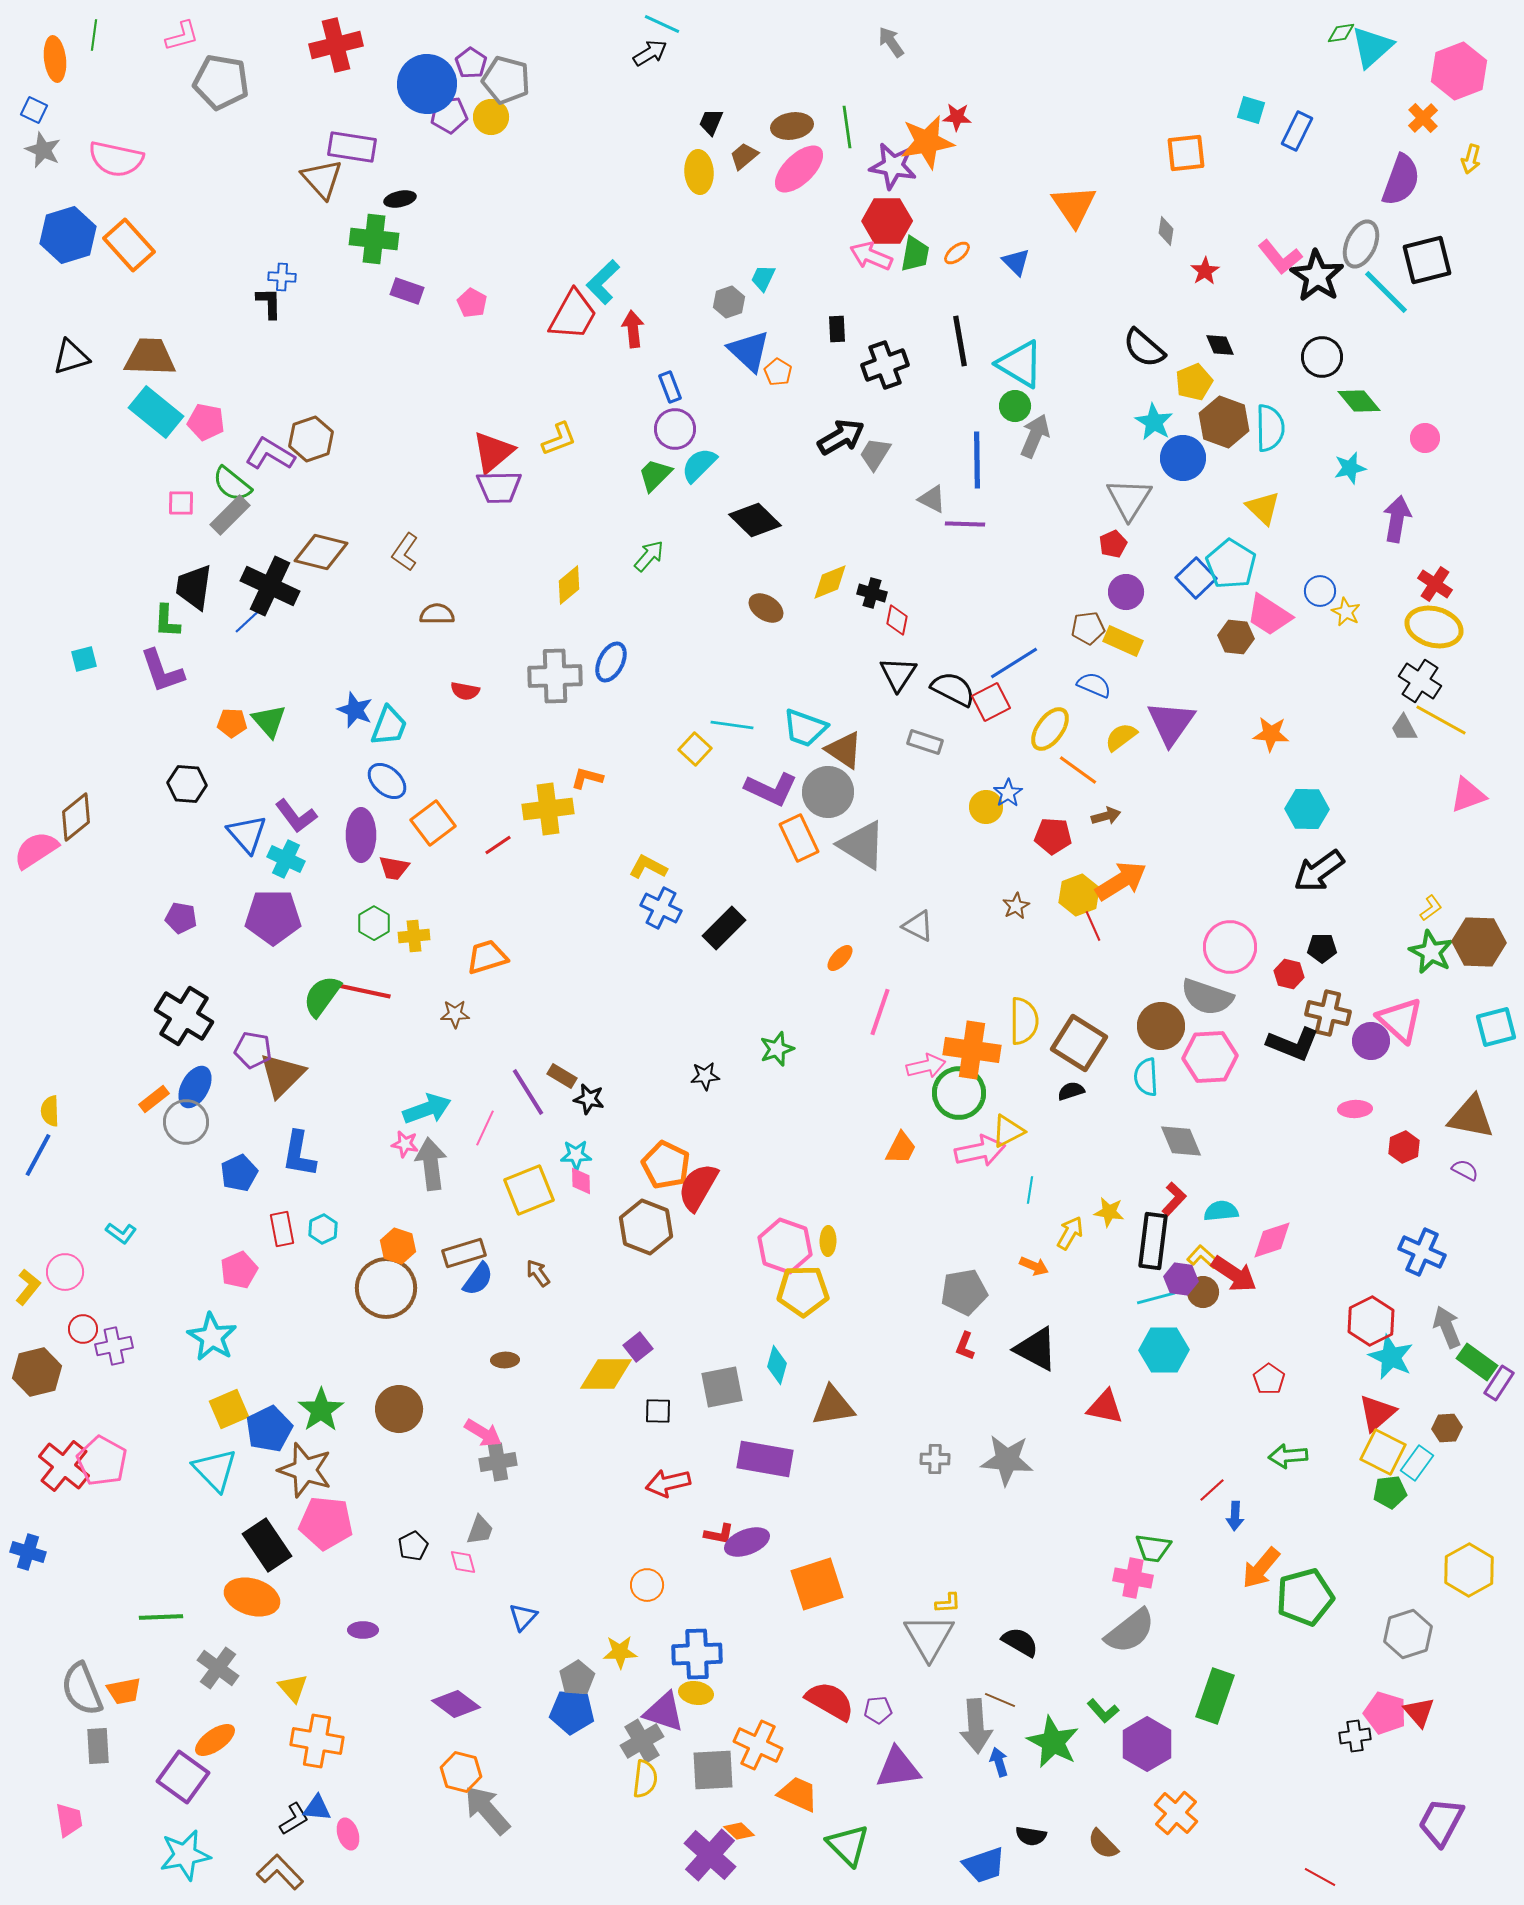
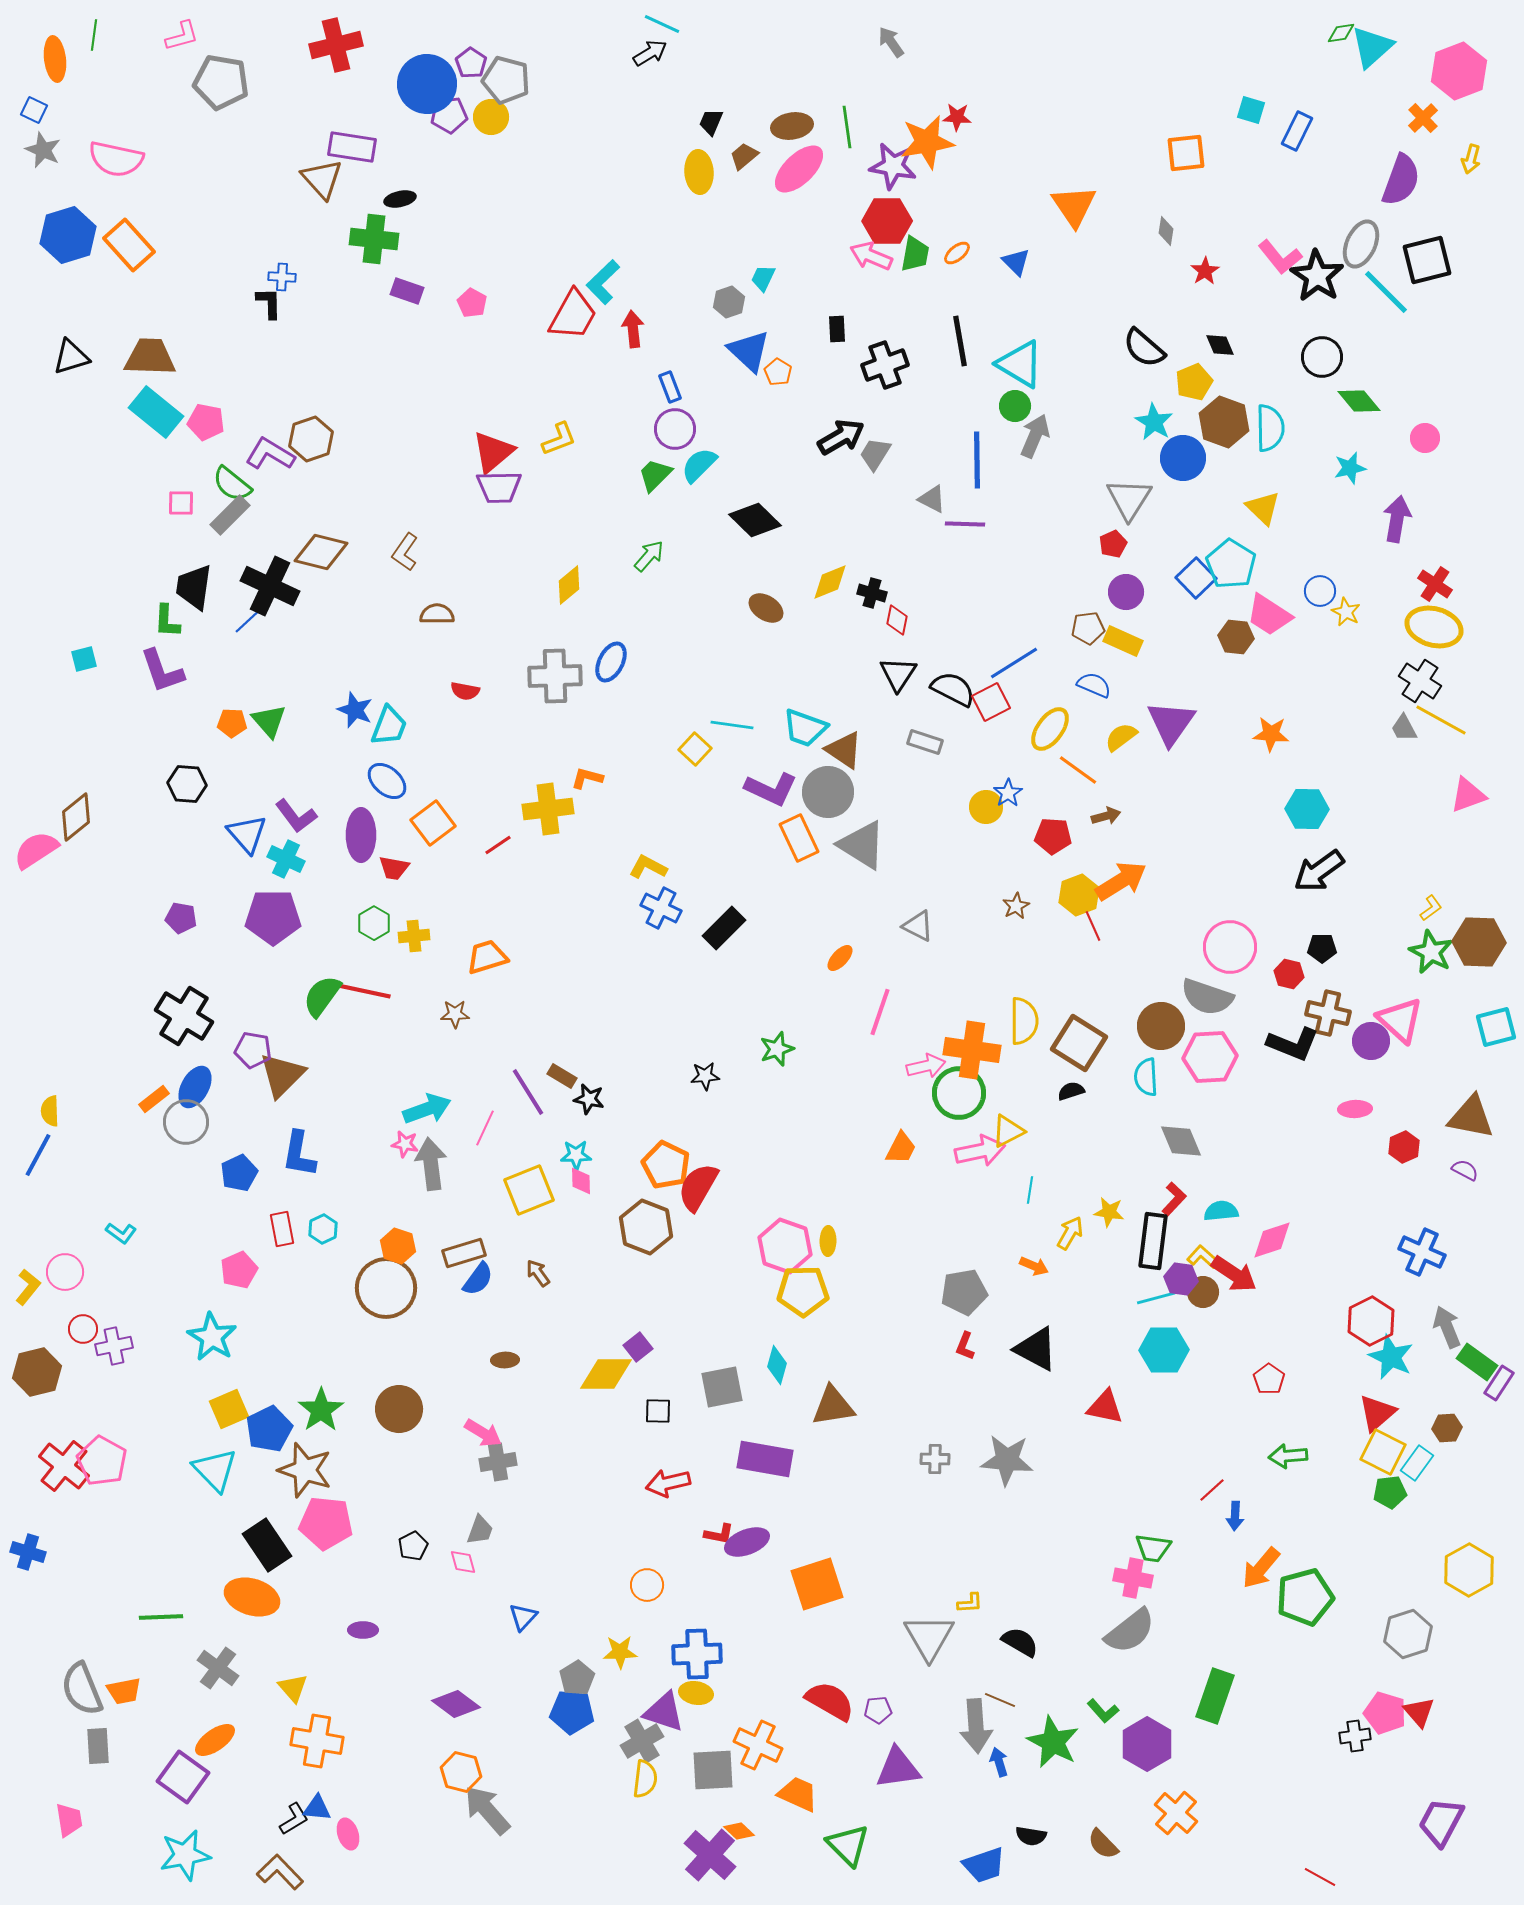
yellow L-shape at (948, 1603): moved 22 px right
